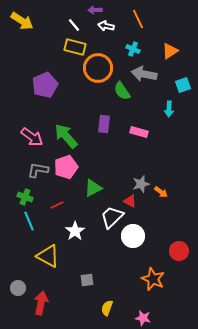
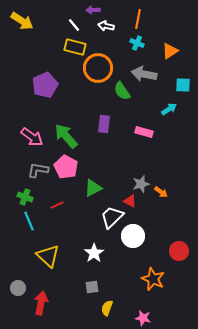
purple arrow: moved 2 px left
orange line: rotated 36 degrees clockwise
cyan cross: moved 4 px right, 6 px up
cyan square: rotated 21 degrees clockwise
cyan arrow: rotated 126 degrees counterclockwise
pink rectangle: moved 5 px right
pink pentagon: rotated 25 degrees counterclockwise
white star: moved 19 px right, 22 px down
yellow triangle: rotated 15 degrees clockwise
gray square: moved 5 px right, 7 px down
